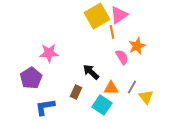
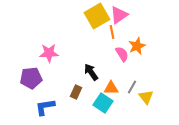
pink semicircle: moved 3 px up
black arrow: rotated 12 degrees clockwise
purple pentagon: rotated 25 degrees clockwise
cyan square: moved 1 px right, 2 px up
